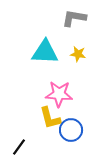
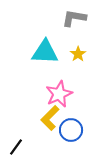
yellow star: rotated 28 degrees clockwise
pink star: rotated 28 degrees counterclockwise
yellow L-shape: rotated 60 degrees clockwise
black line: moved 3 px left
